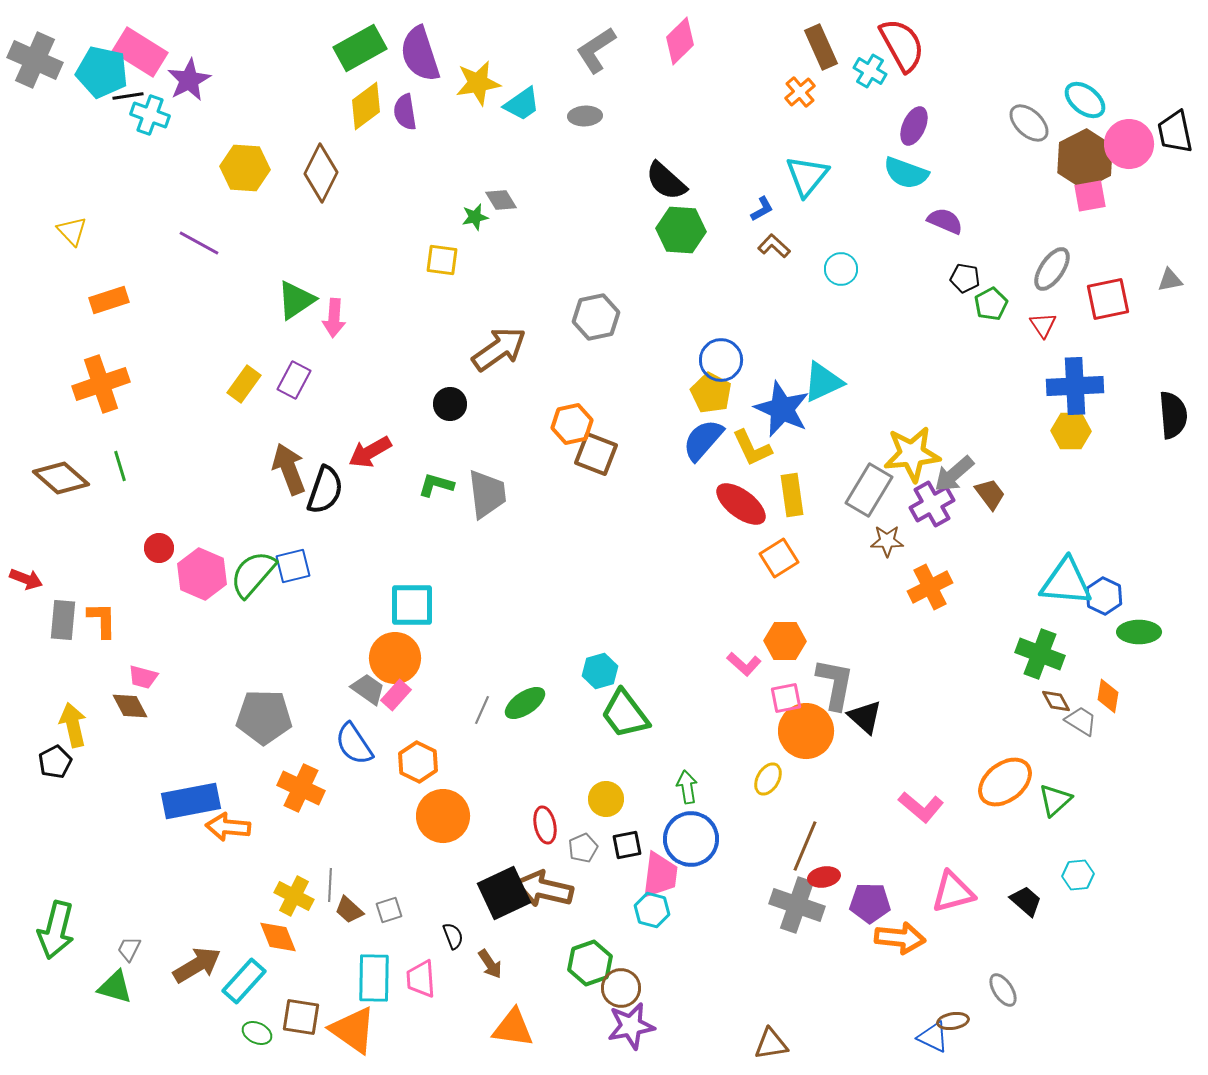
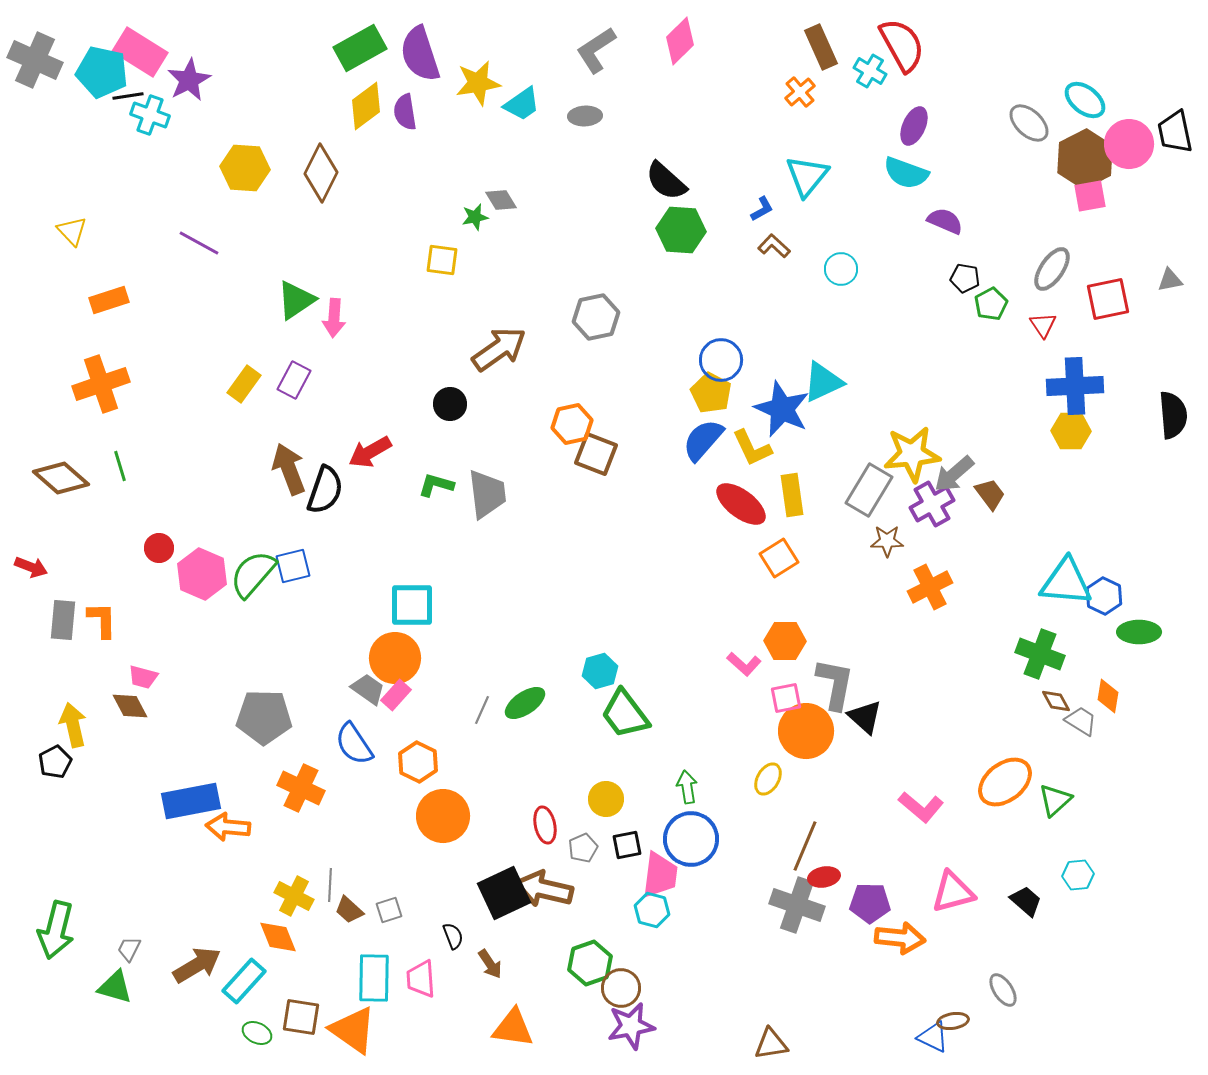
red arrow at (26, 579): moved 5 px right, 12 px up
